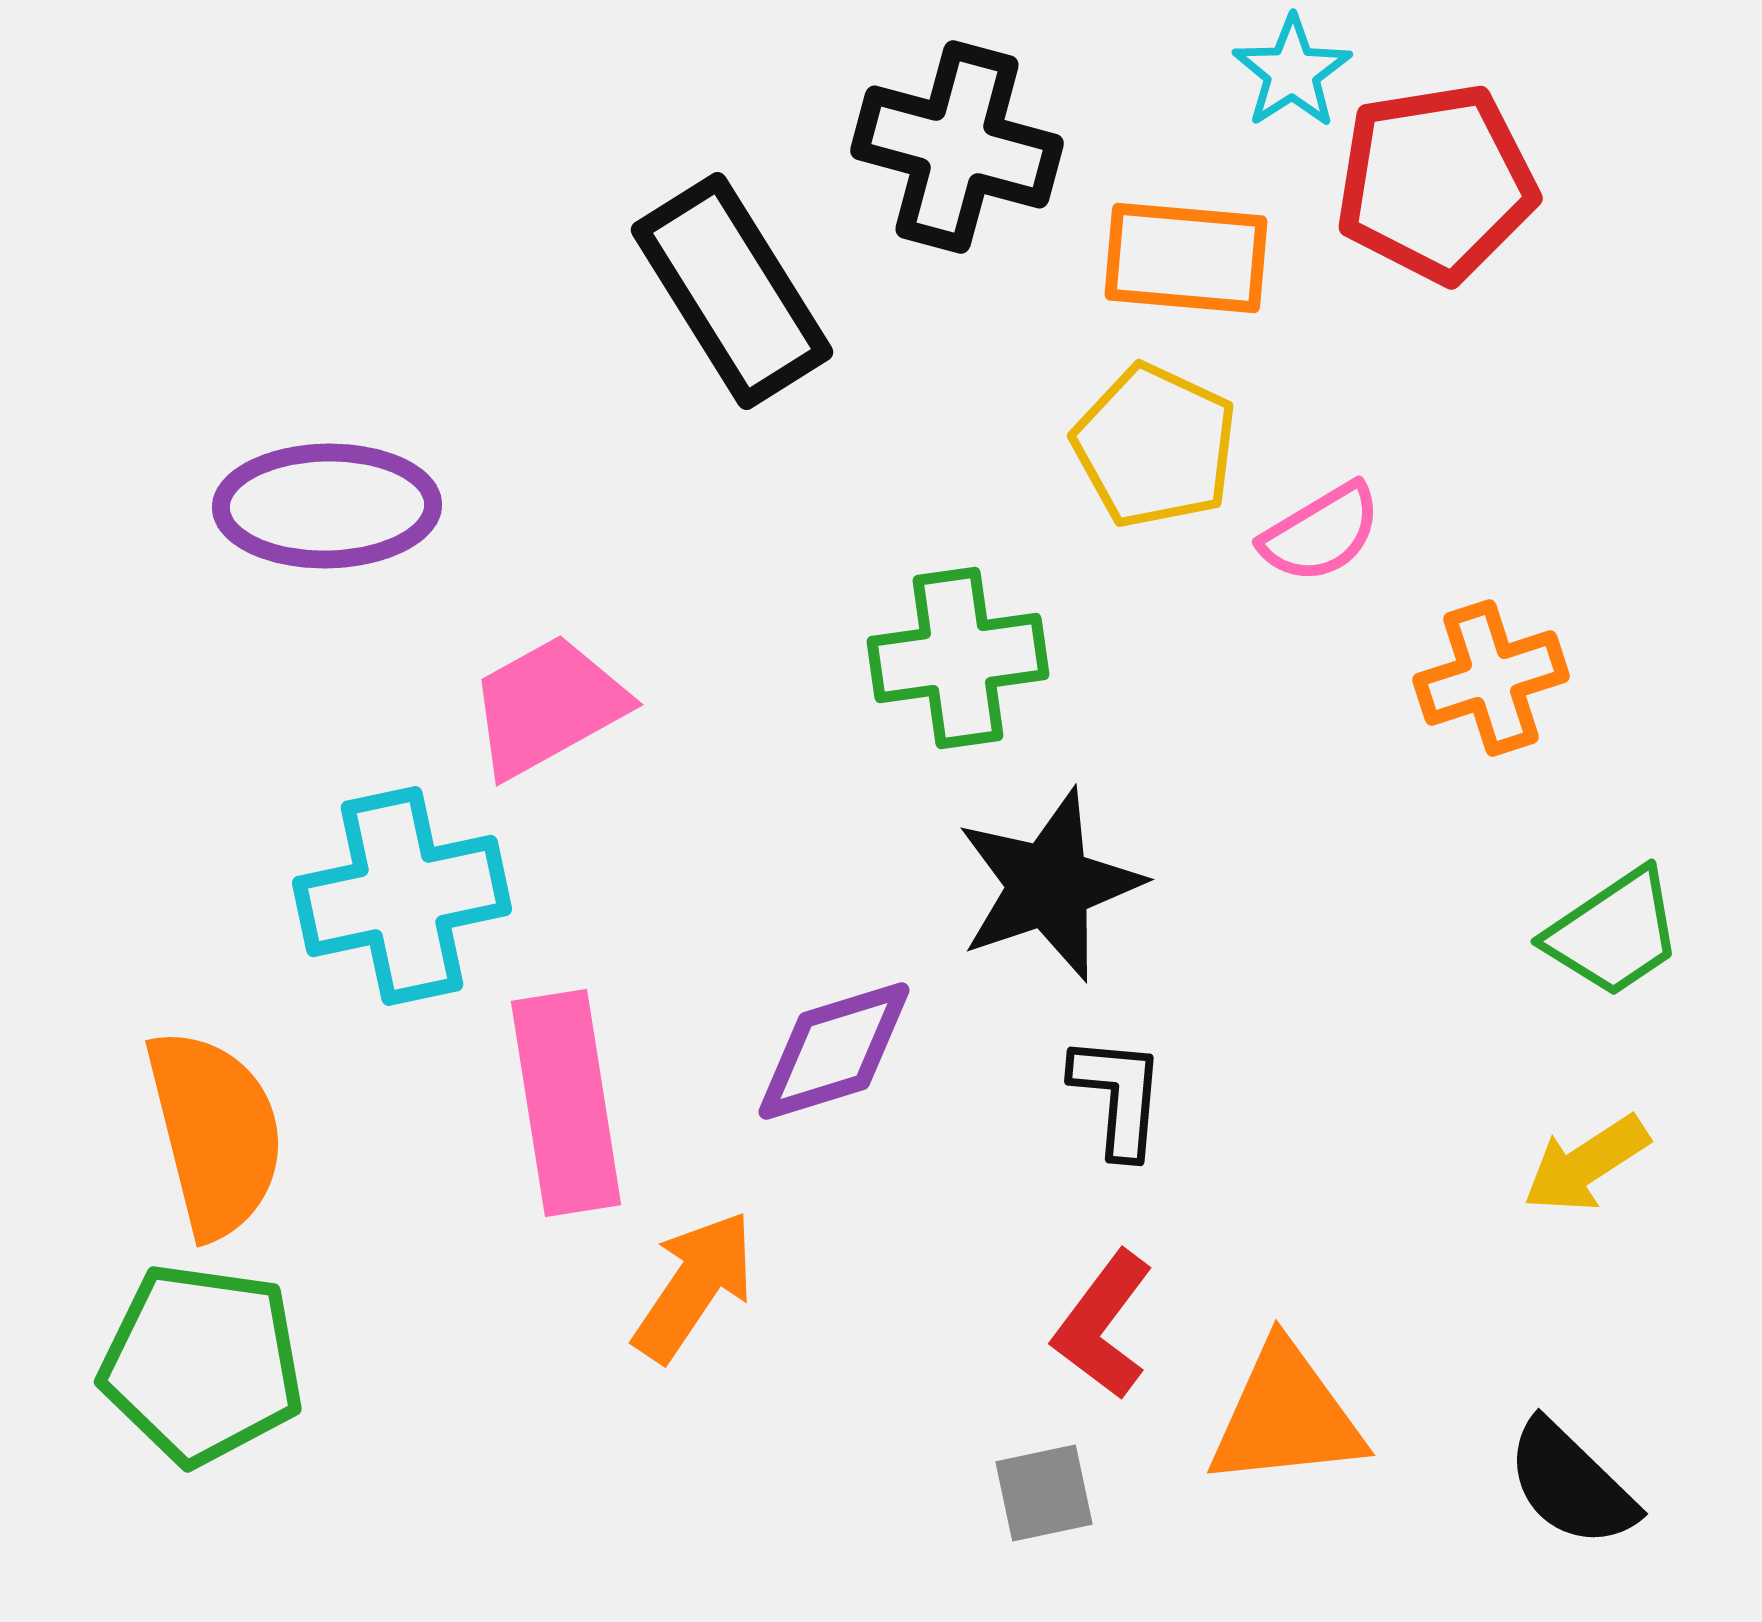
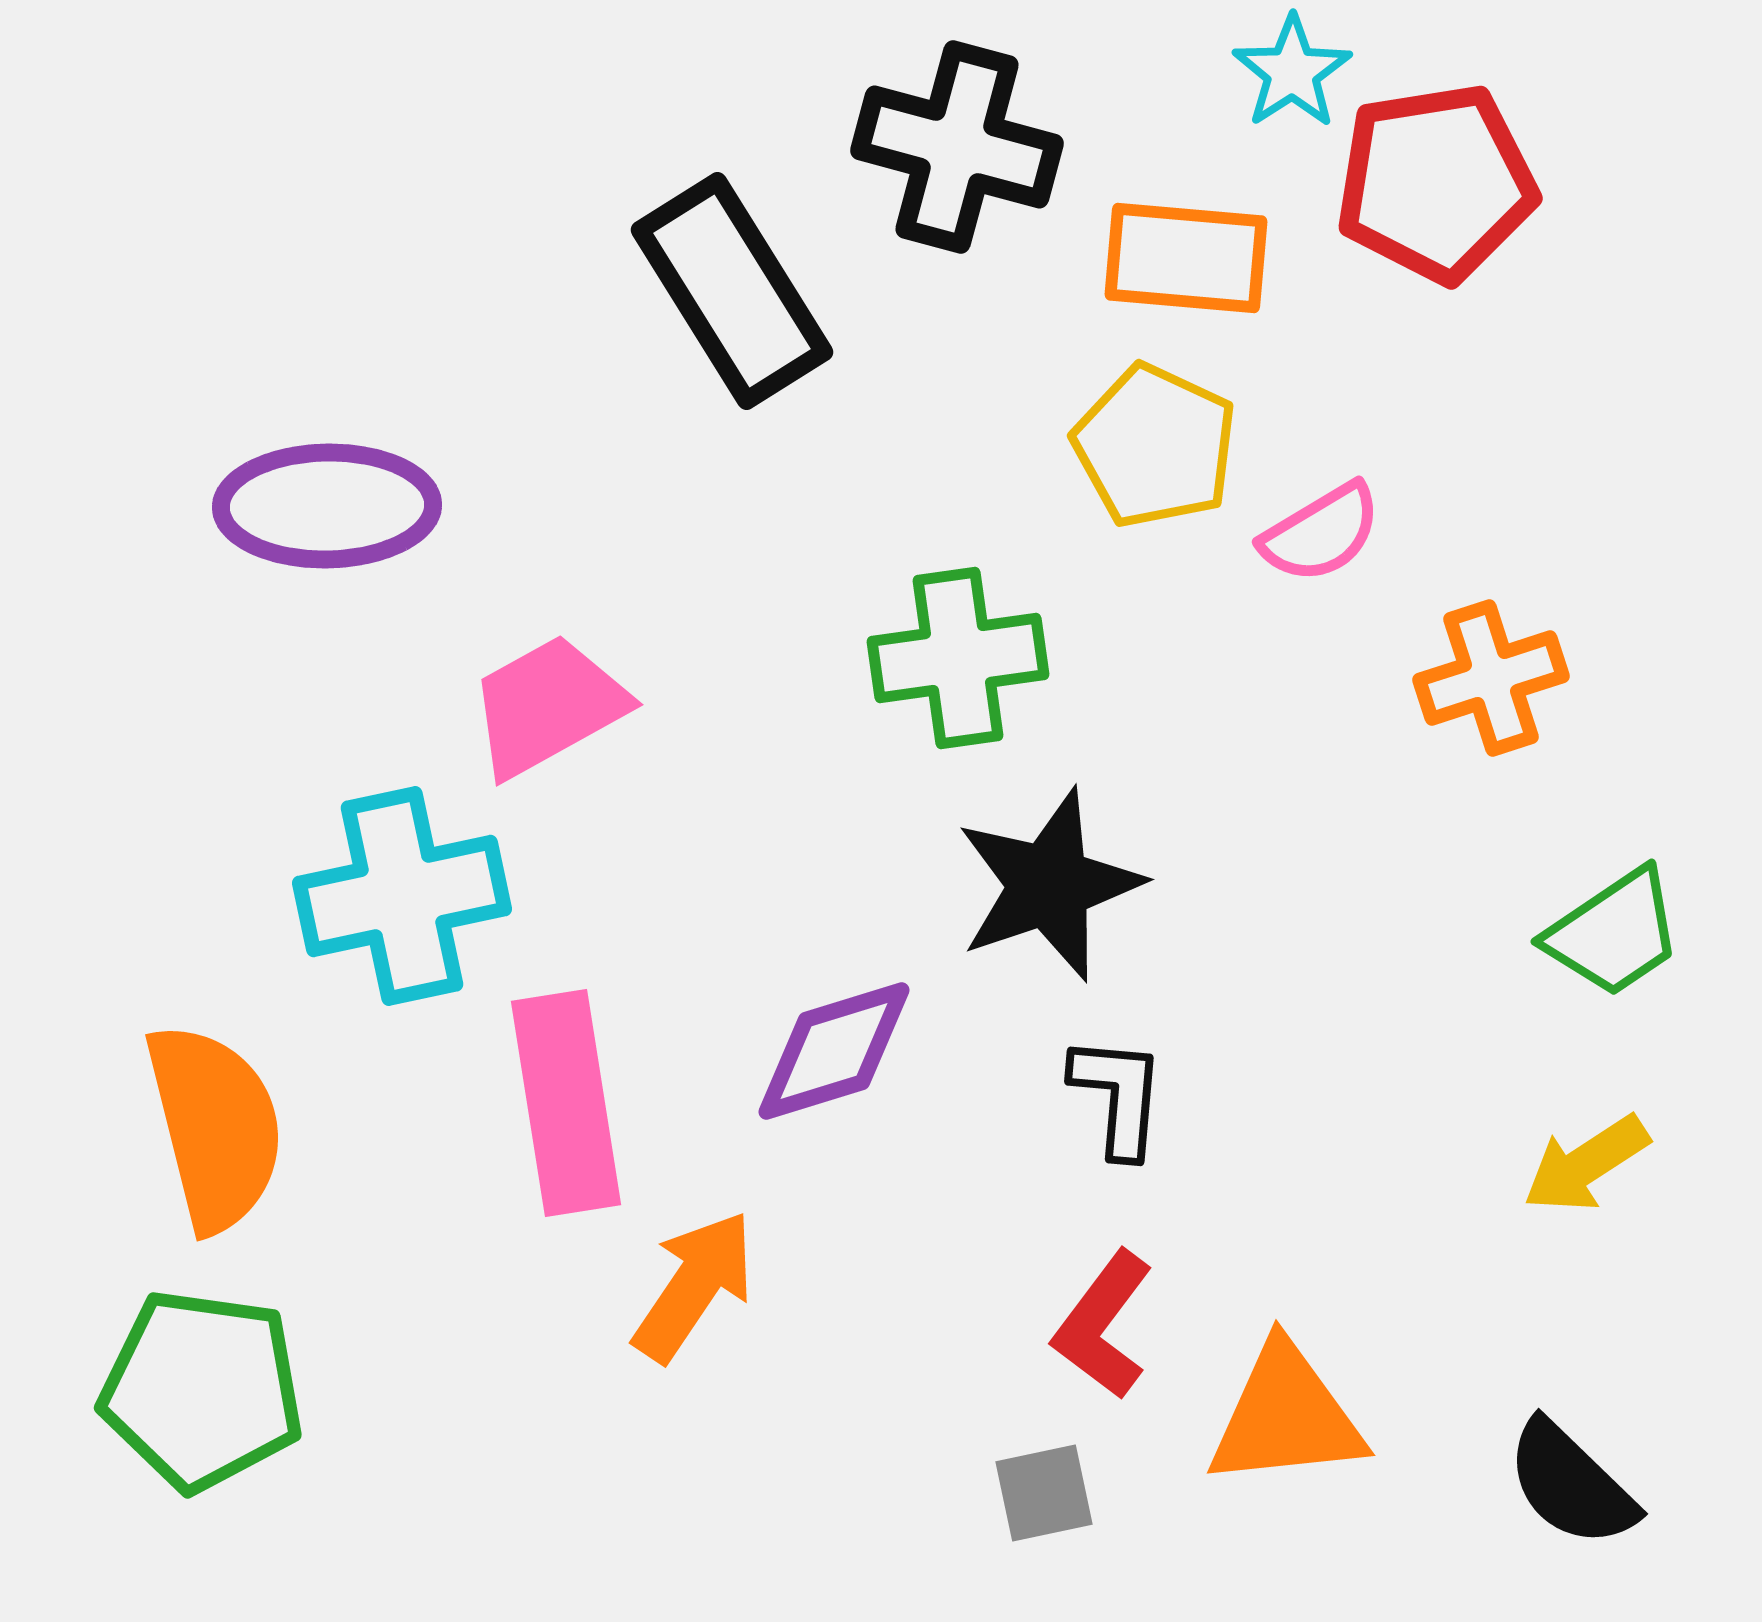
orange semicircle: moved 6 px up
green pentagon: moved 26 px down
